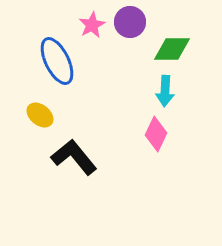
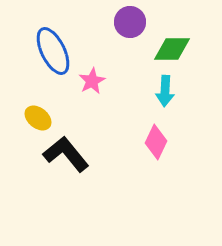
pink star: moved 56 px down
blue ellipse: moved 4 px left, 10 px up
yellow ellipse: moved 2 px left, 3 px down
pink diamond: moved 8 px down
black L-shape: moved 8 px left, 3 px up
